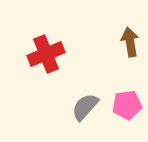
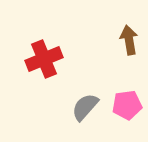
brown arrow: moved 1 px left, 2 px up
red cross: moved 2 px left, 5 px down
